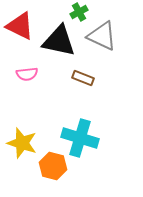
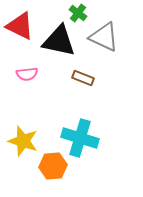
green cross: moved 1 px left, 1 px down; rotated 24 degrees counterclockwise
gray triangle: moved 2 px right, 1 px down
yellow star: moved 1 px right, 2 px up
orange hexagon: rotated 20 degrees counterclockwise
